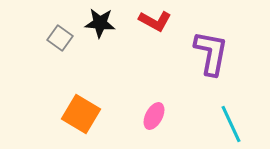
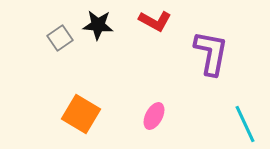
black star: moved 2 px left, 2 px down
gray square: rotated 20 degrees clockwise
cyan line: moved 14 px right
